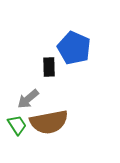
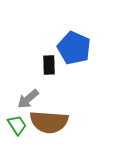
black rectangle: moved 2 px up
brown semicircle: rotated 15 degrees clockwise
